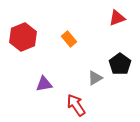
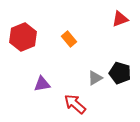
red triangle: moved 3 px right, 1 px down
black pentagon: moved 9 px down; rotated 20 degrees counterclockwise
purple triangle: moved 2 px left
red arrow: moved 1 px left, 1 px up; rotated 15 degrees counterclockwise
